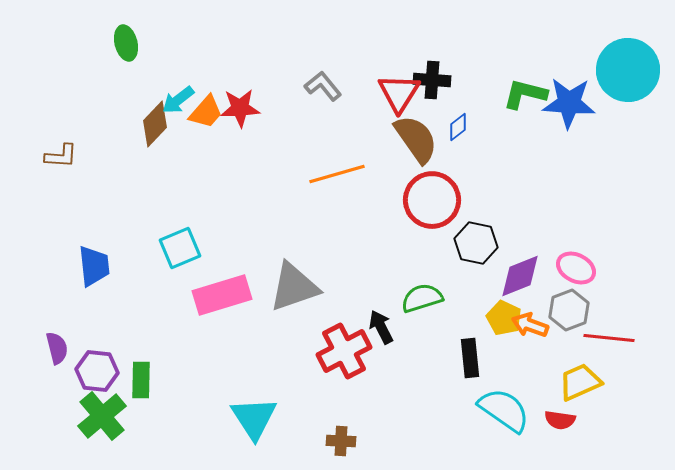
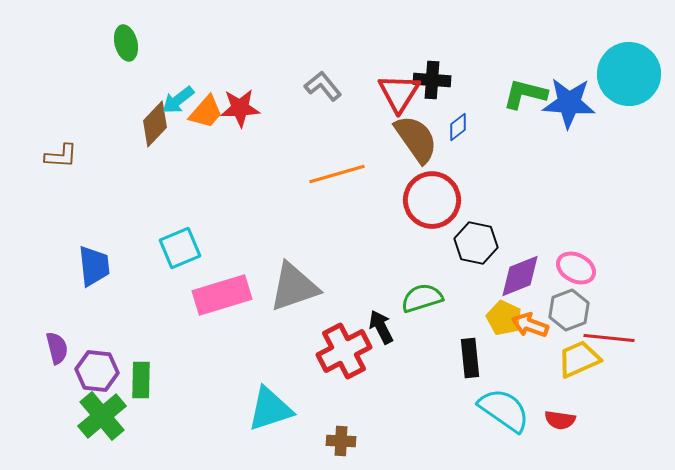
cyan circle: moved 1 px right, 4 px down
yellow trapezoid: moved 1 px left, 23 px up
cyan triangle: moved 16 px right, 9 px up; rotated 45 degrees clockwise
